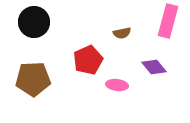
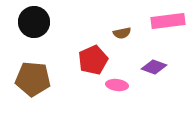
pink rectangle: rotated 68 degrees clockwise
red pentagon: moved 5 px right
purple diamond: rotated 30 degrees counterclockwise
brown pentagon: rotated 8 degrees clockwise
